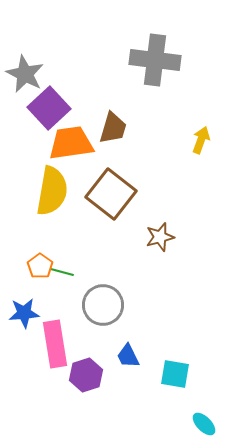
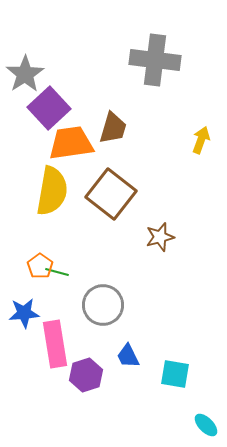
gray star: rotated 12 degrees clockwise
green line: moved 5 px left
cyan ellipse: moved 2 px right, 1 px down
